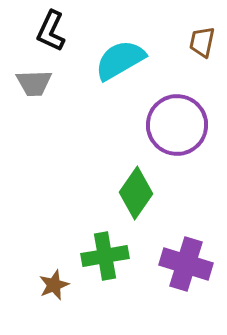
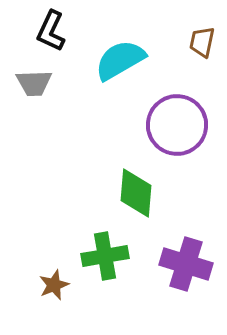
green diamond: rotated 30 degrees counterclockwise
